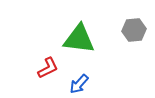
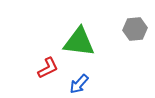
gray hexagon: moved 1 px right, 1 px up
green triangle: moved 3 px down
